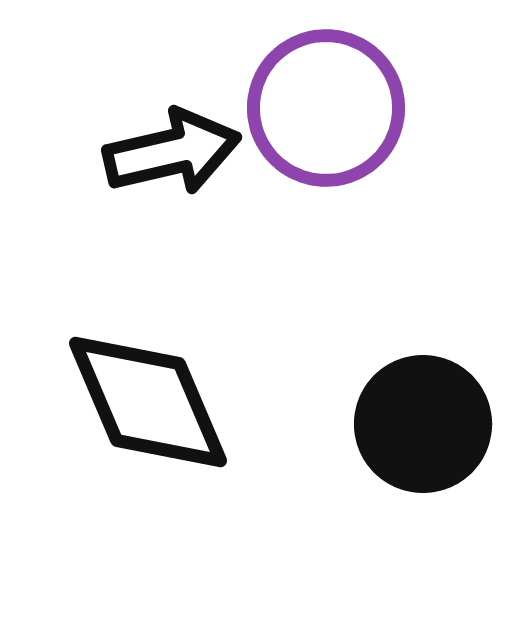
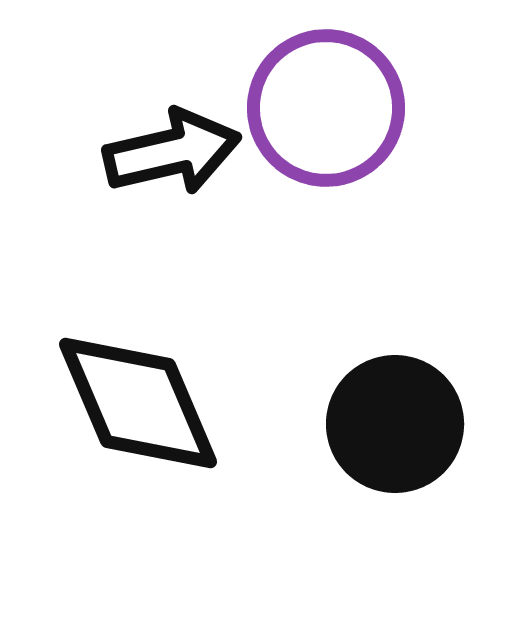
black diamond: moved 10 px left, 1 px down
black circle: moved 28 px left
